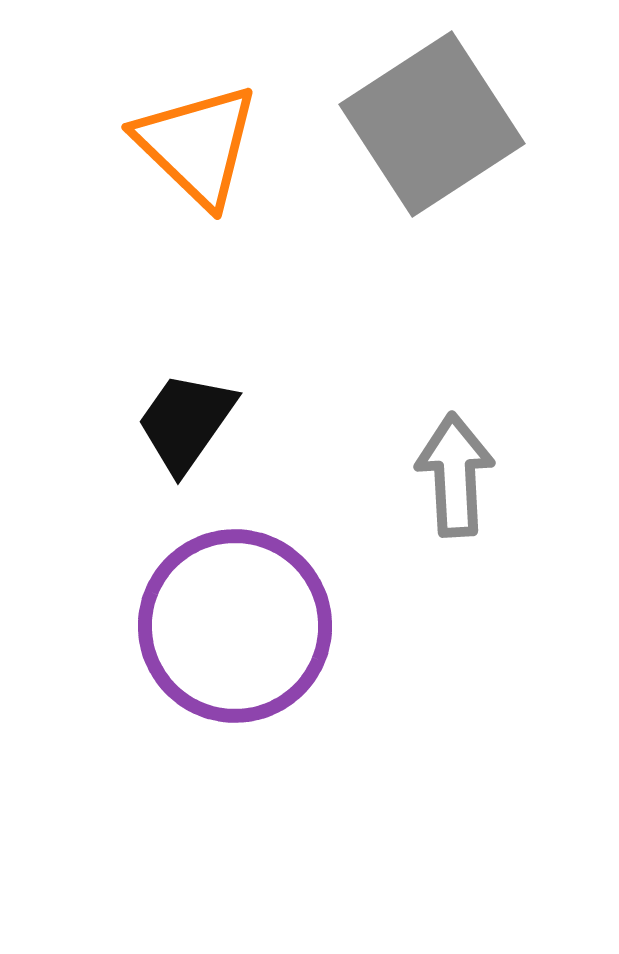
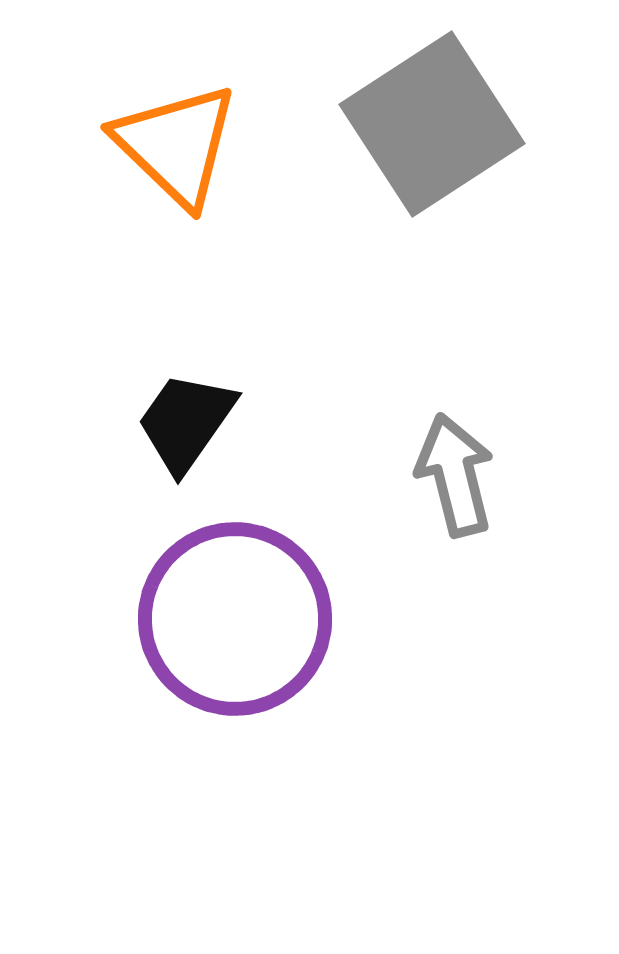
orange triangle: moved 21 px left
gray arrow: rotated 11 degrees counterclockwise
purple circle: moved 7 px up
